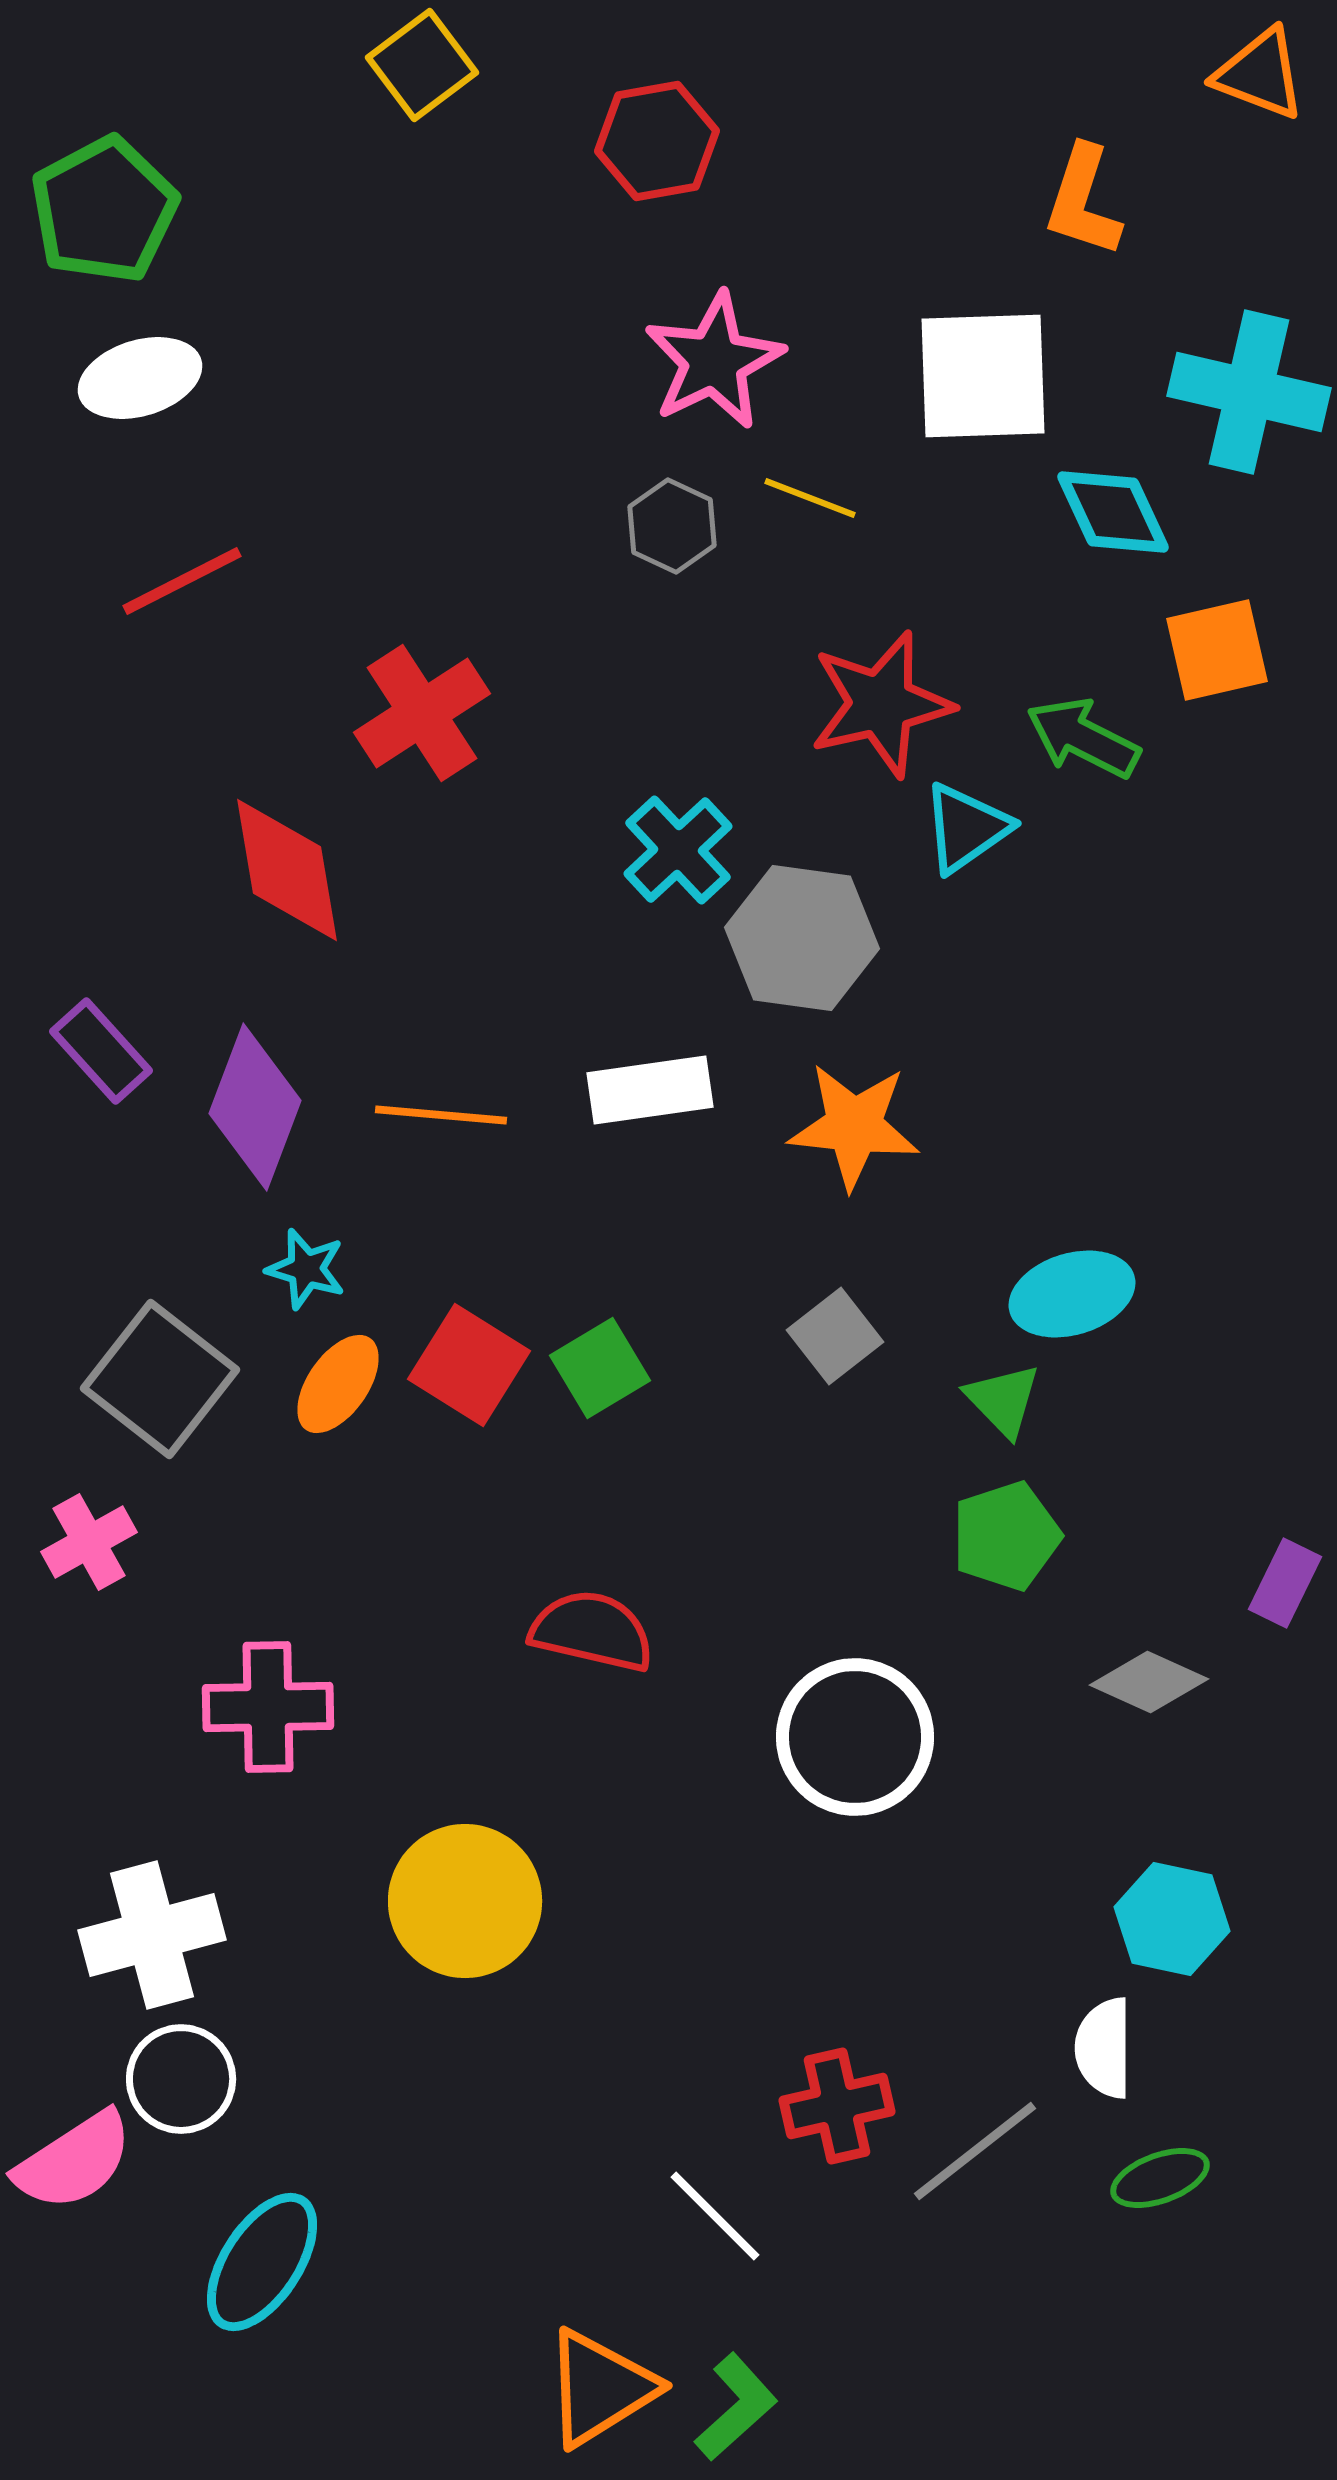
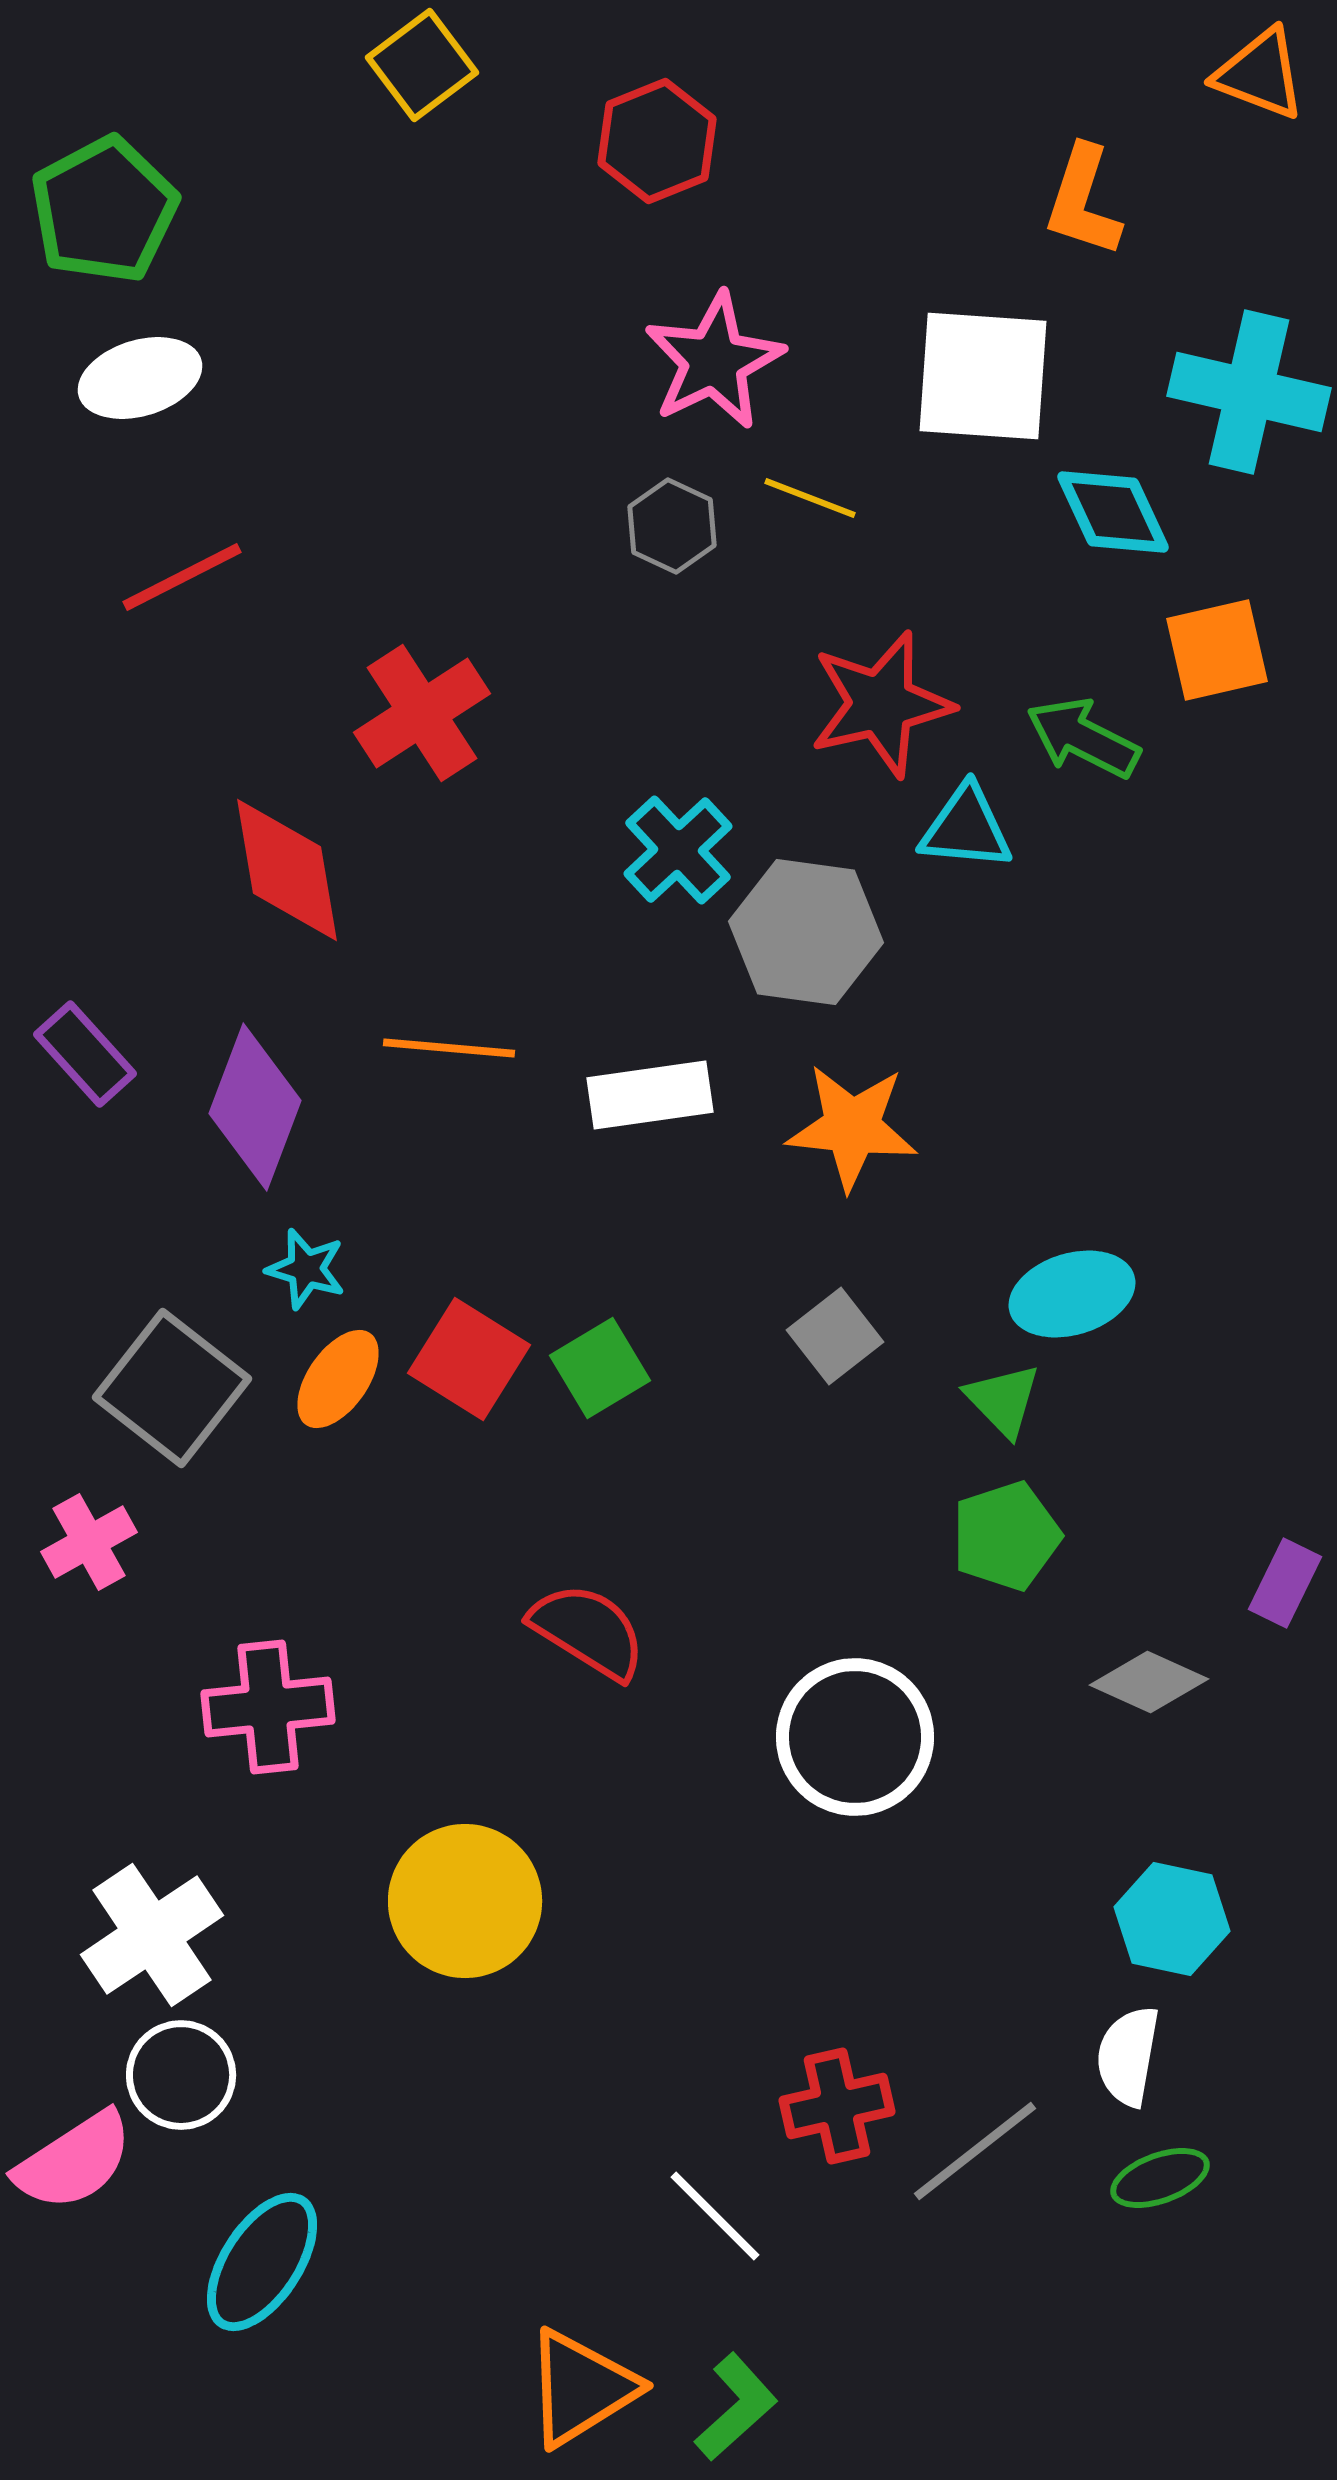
red hexagon at (657, 141): rotated 12 degrees counterclockwise
white square at (983, 376): rotated 6 degrees clockwise
red line at (182, 581): moved 4 px up
cyan triangle at (966, 828): rotated 40 degrees clockwise
gray hexagon at (802, 938): moved 4 px right, 6 px up
purple rectangle at (101, 1051): moved 16 px left, 3 px down
white rectangle at (650, 1090): moved 5 px down
orange line at (441, 1115): moved 8 px right, 67 px up
orange star at (854, 1126): moved 2 px left, 1 px down
red square at (469, 1365): moved 6 px up
gray square at (160, 1379): moved 12 px right, 9 px down
orange ellipse at (338, 1384): moved 5 px up
red semicircle at (592, 1631): moved 4 px left; rotated 19 degrees clockwise
pink cross at (268, 1707): rotated 5 degrees counterclockwise
white cross at (152, 1935): rotated 19 degrees counterclockwise
white semicircle at (1104, 2048): moved 24 px right, 8 px down; rotated 10 degrees clockwise
white circle at (181, 2079): moved 4 px up
orange triangle at (600, 2388): moved 19 px left
